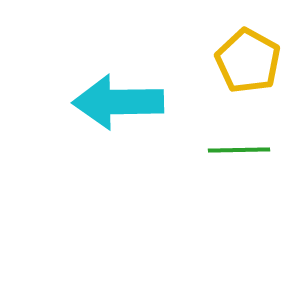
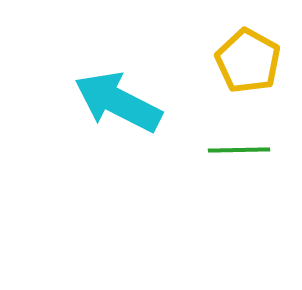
cyan arrow: rotated 28 degrees clockwise
